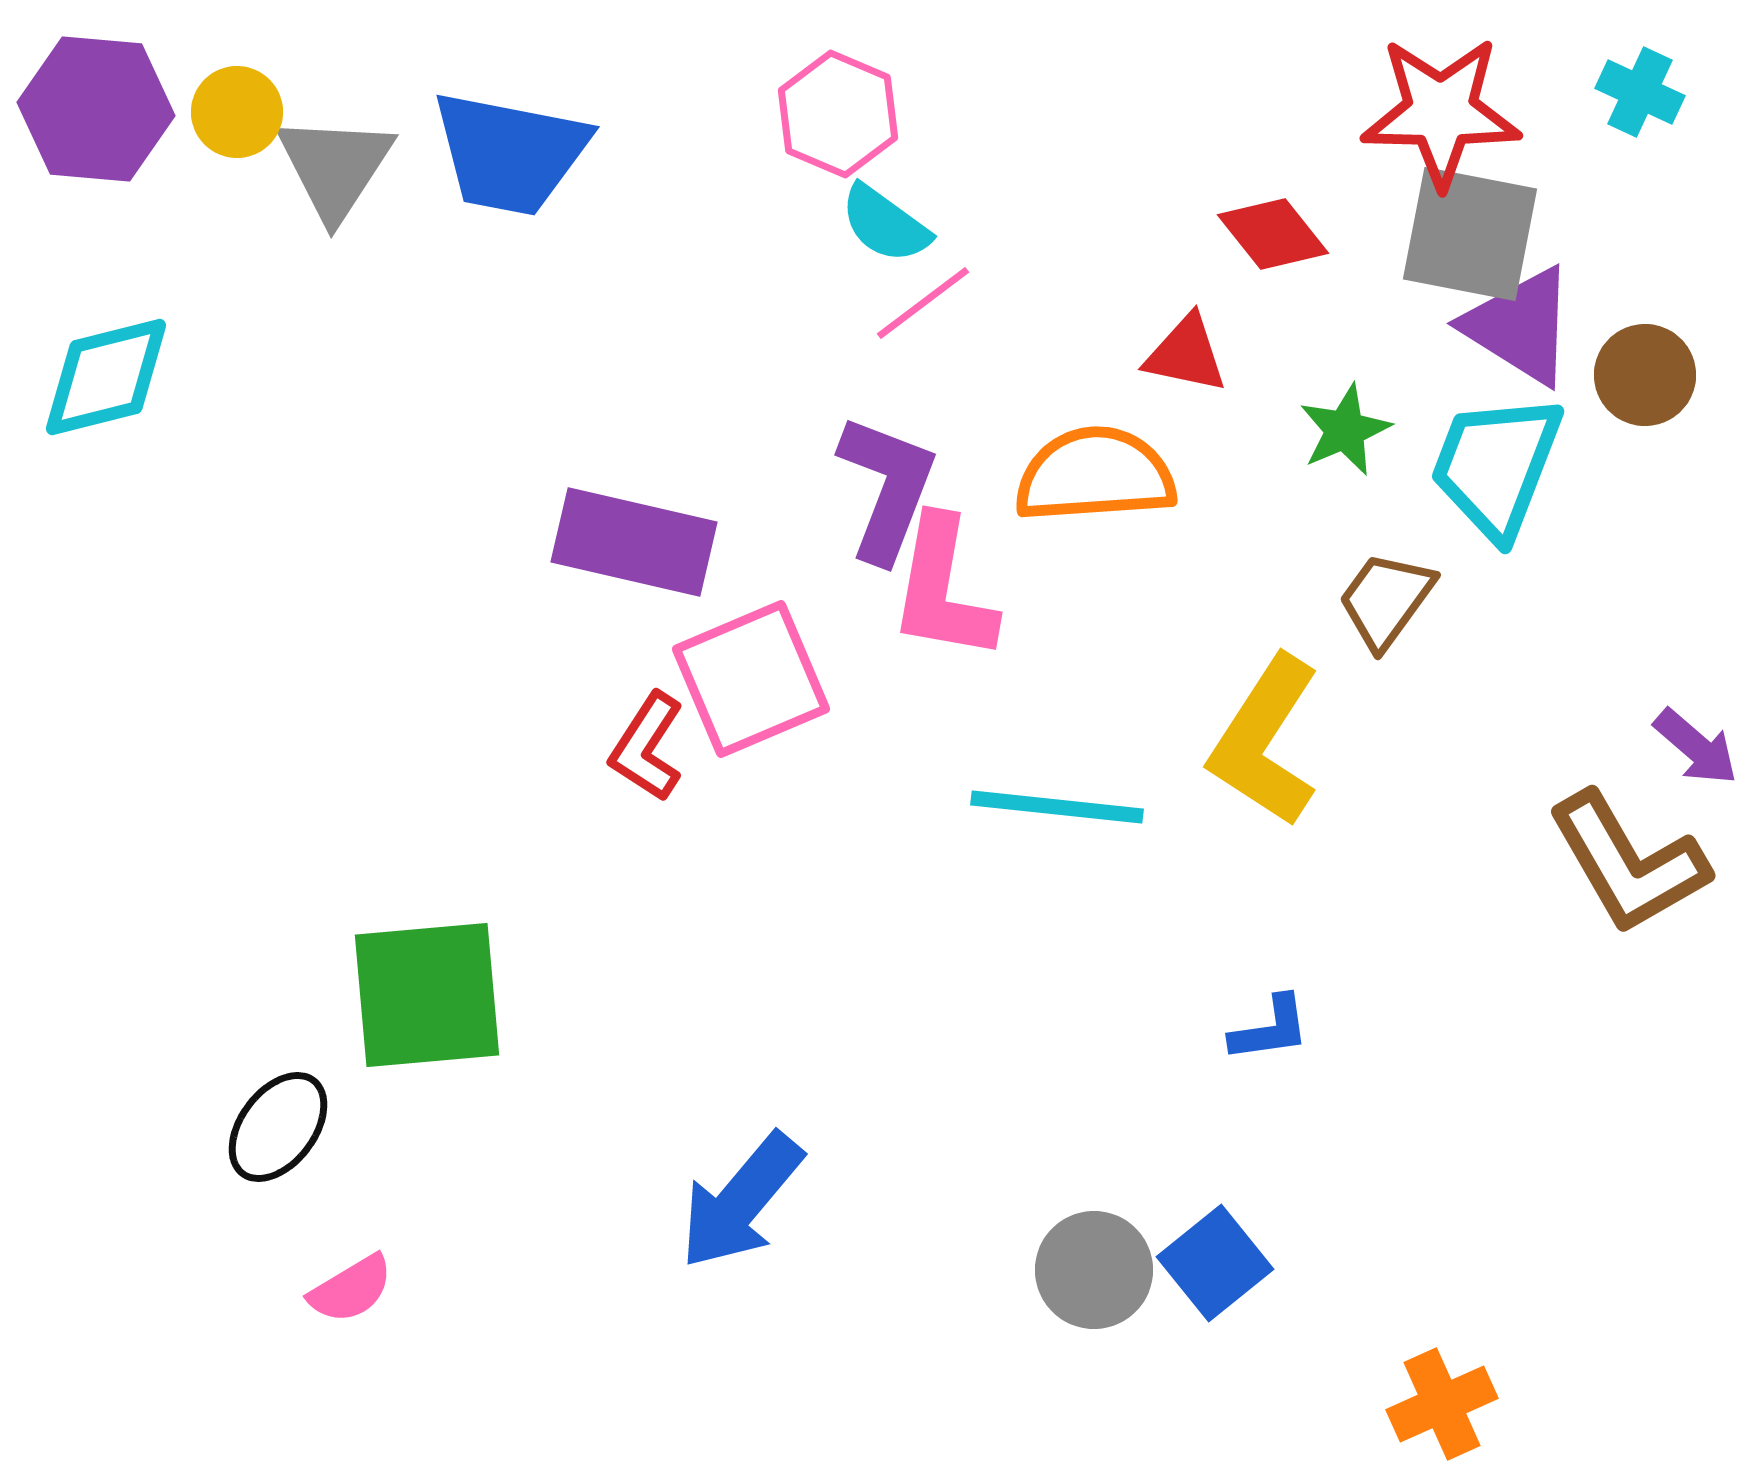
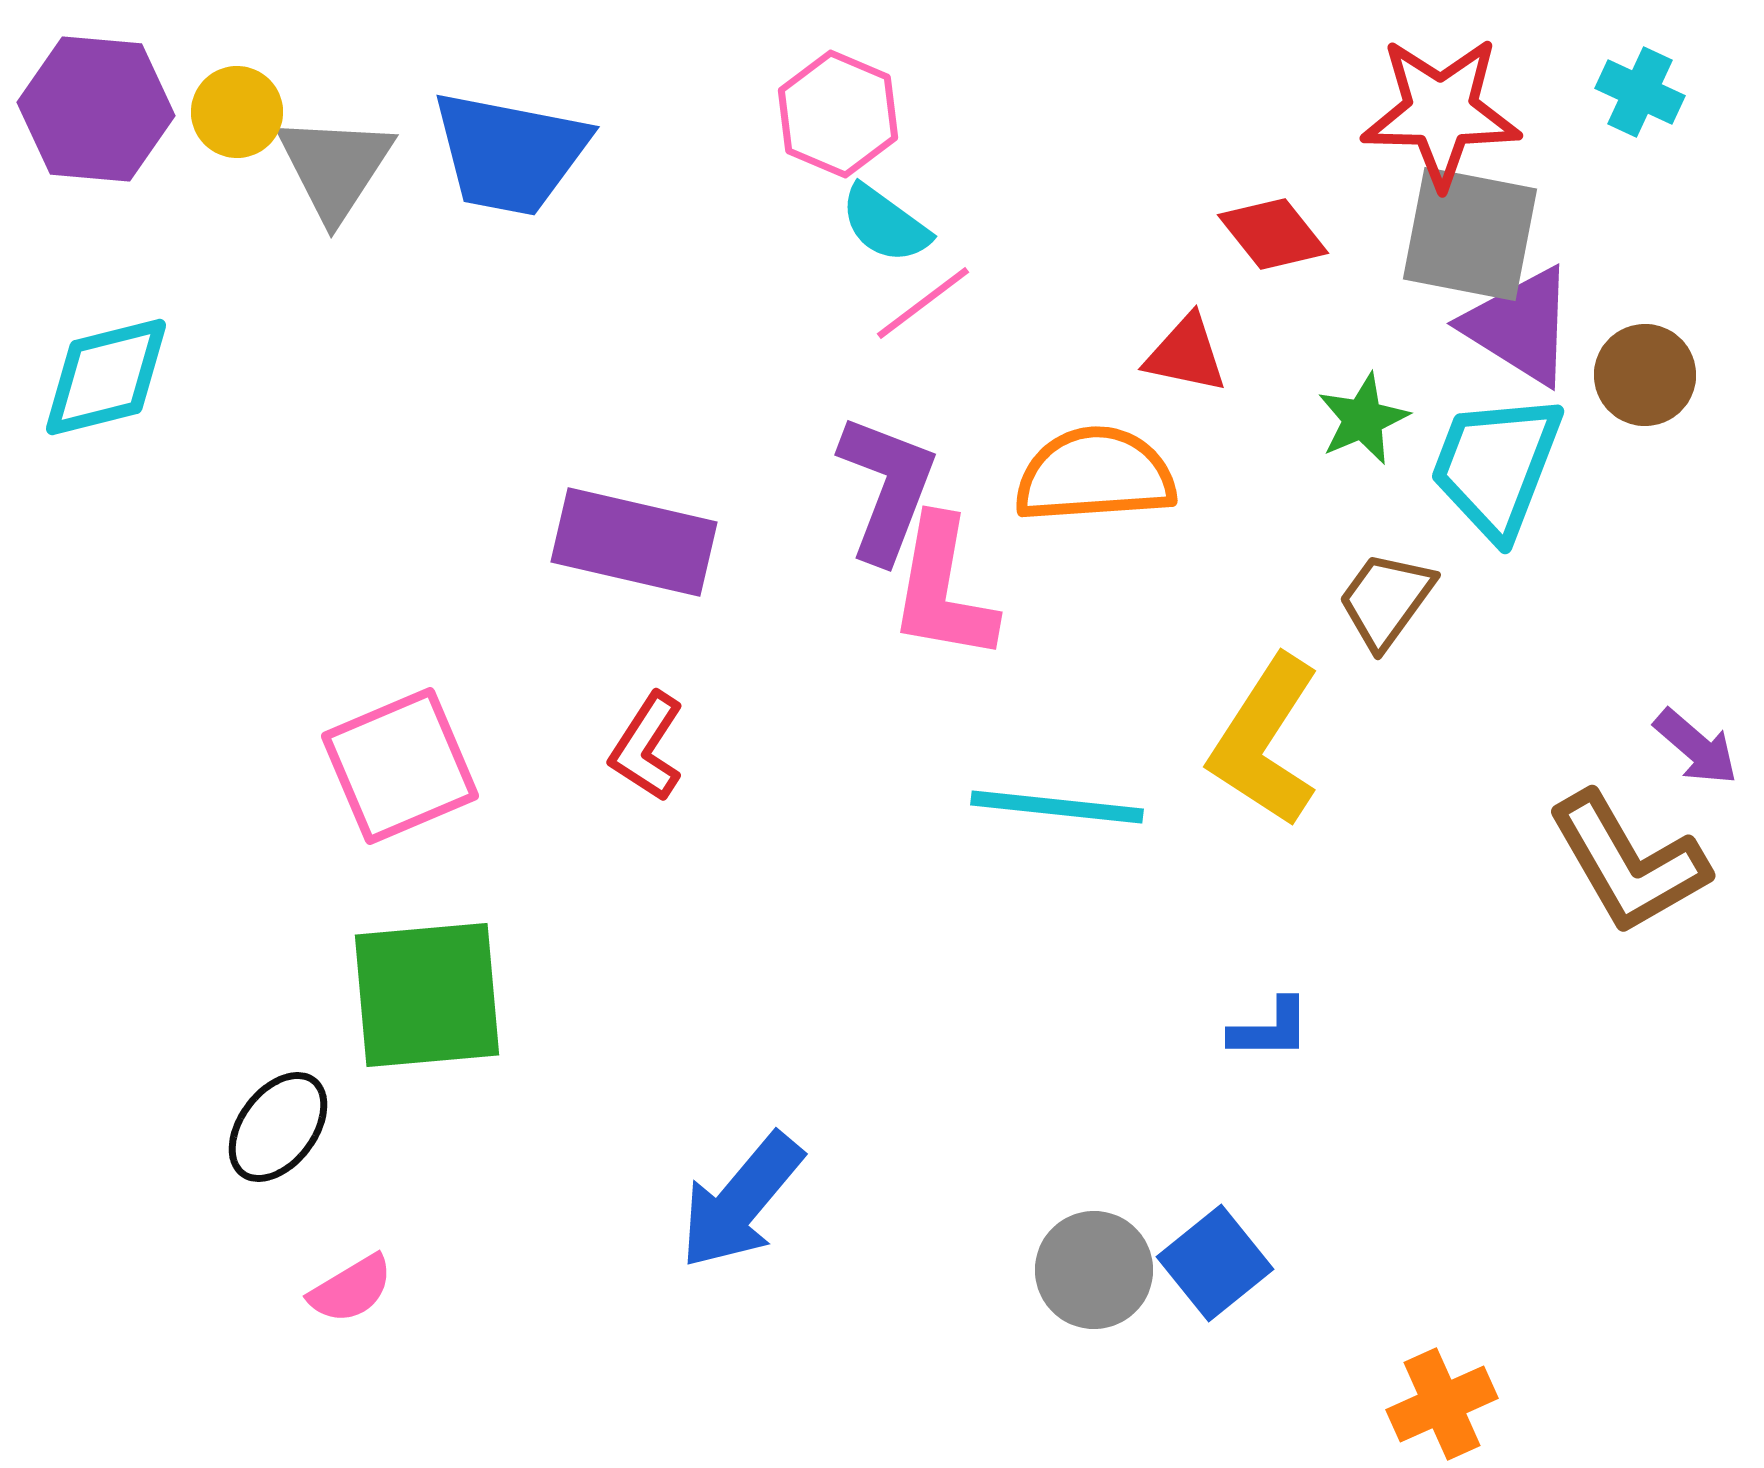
green star: moved 18 px right, 11 px up
pink square: moved 351 px left, 87 px down
blue L-shape: rotated 8 degrees clockwise
